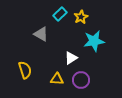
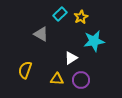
yellow semicircle: rotated 144 degrees counterclockwise
